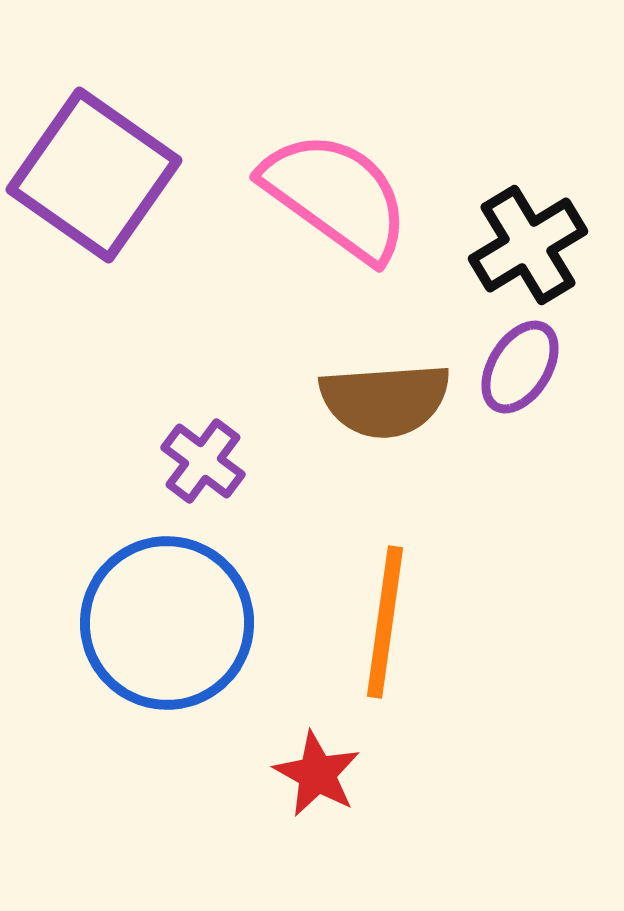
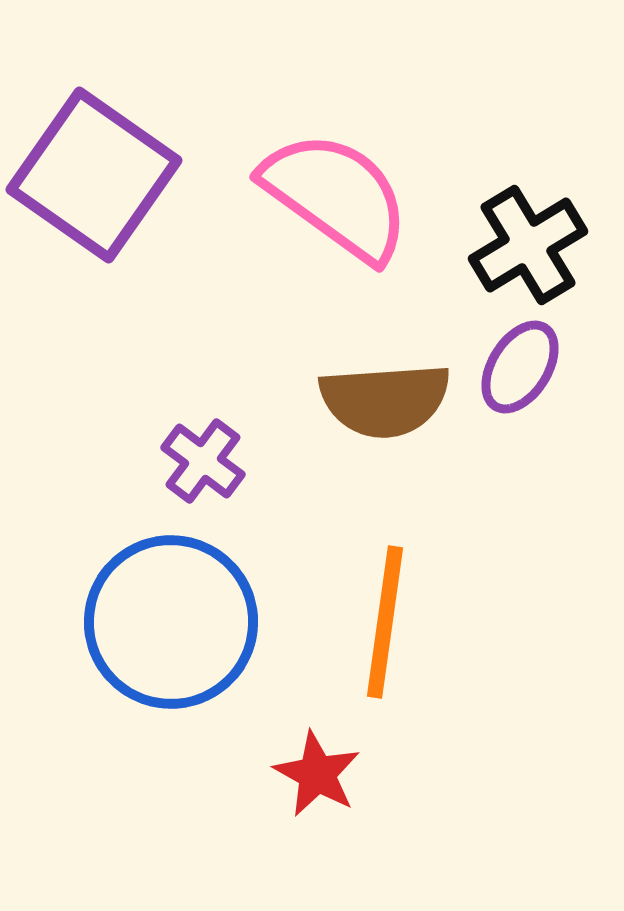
blue circle: moved 4 px right, 1 px up
